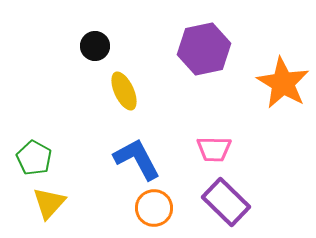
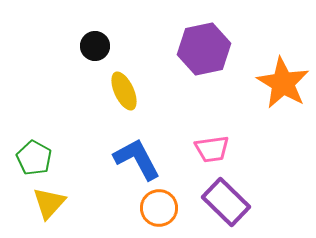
pink trapezoid: moved 2 px left; rotated 9 degrees counterclockwise
orange circle: moved 5 px right
